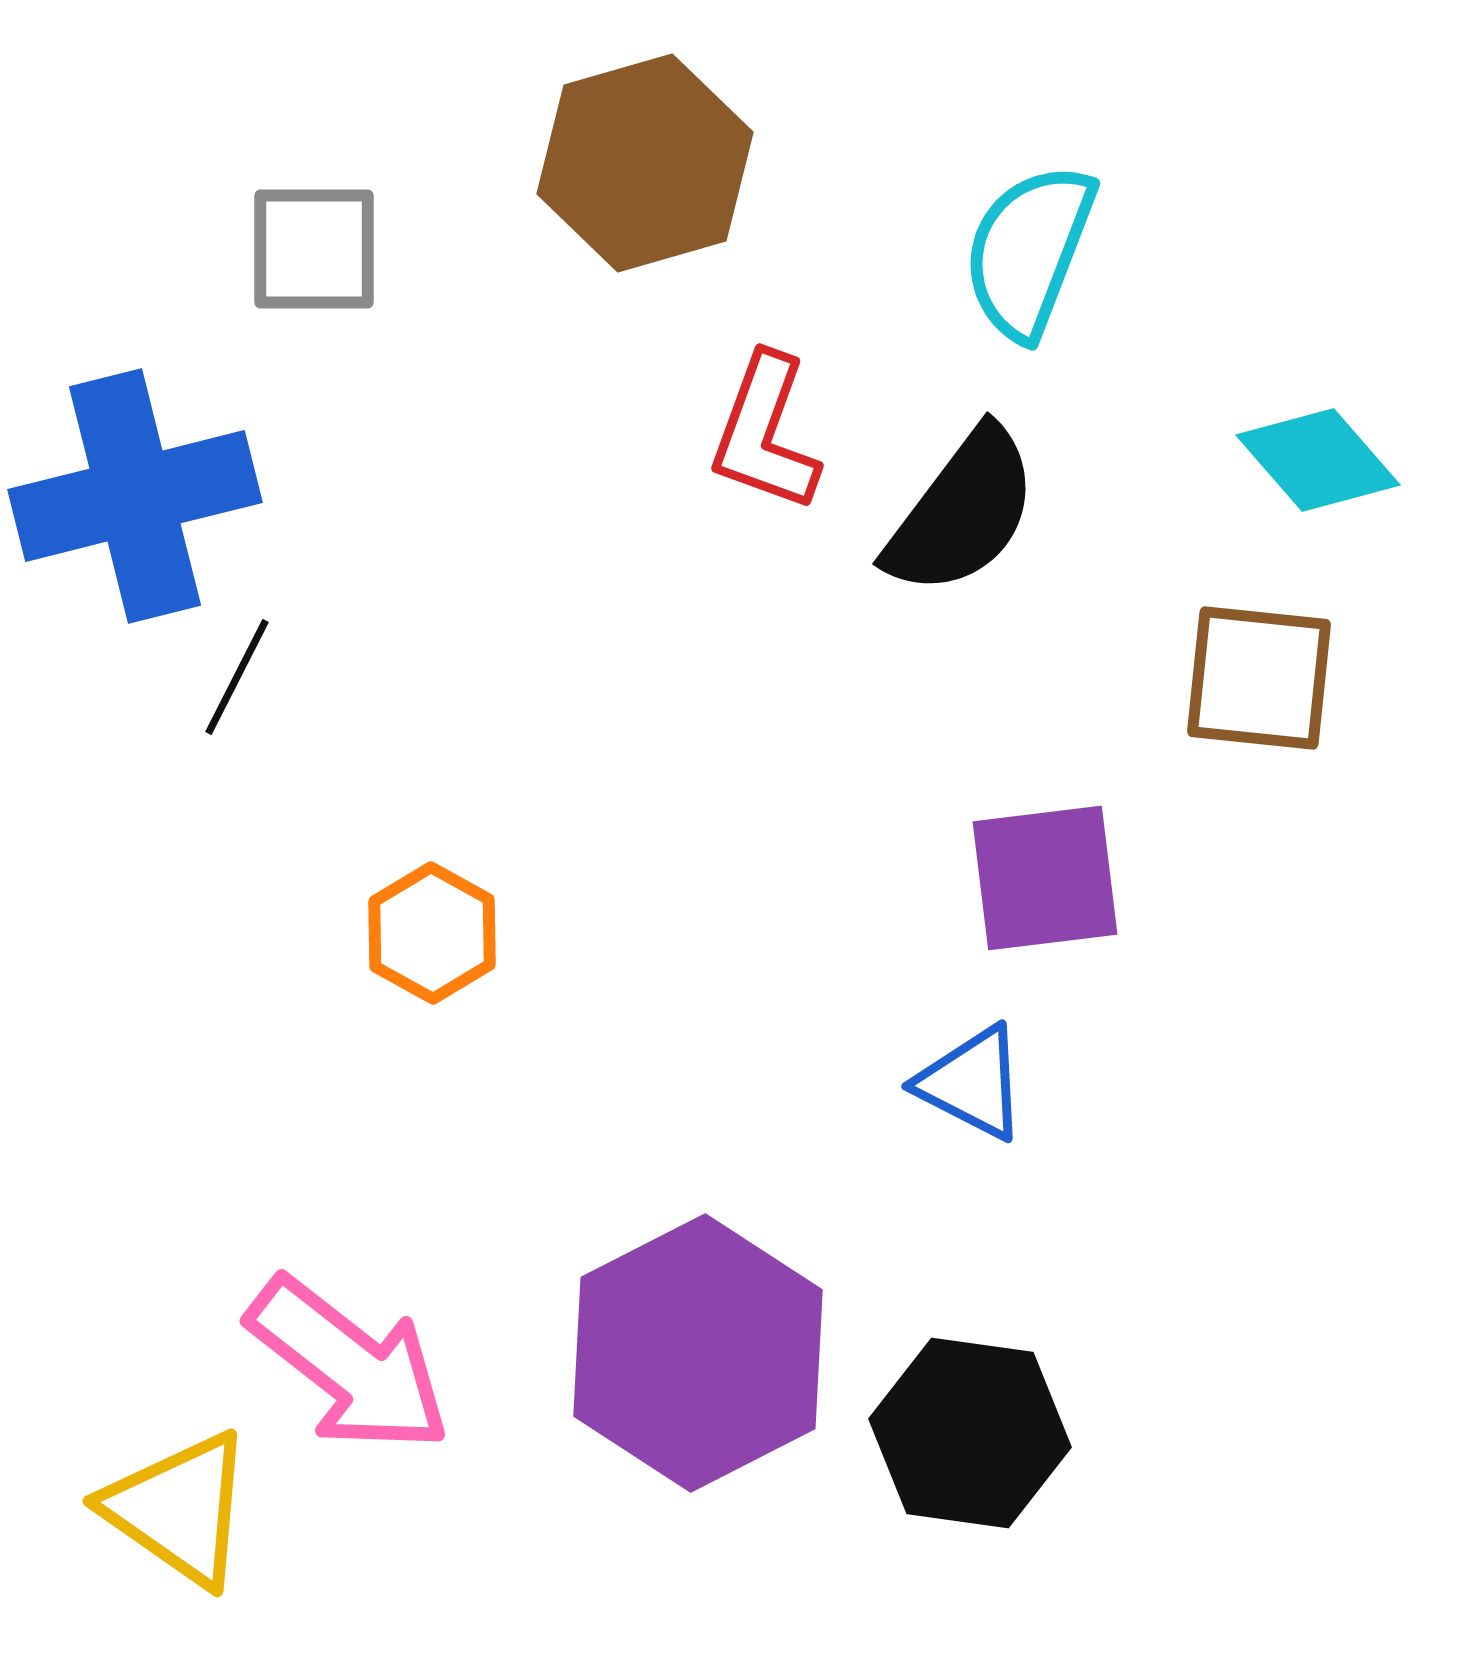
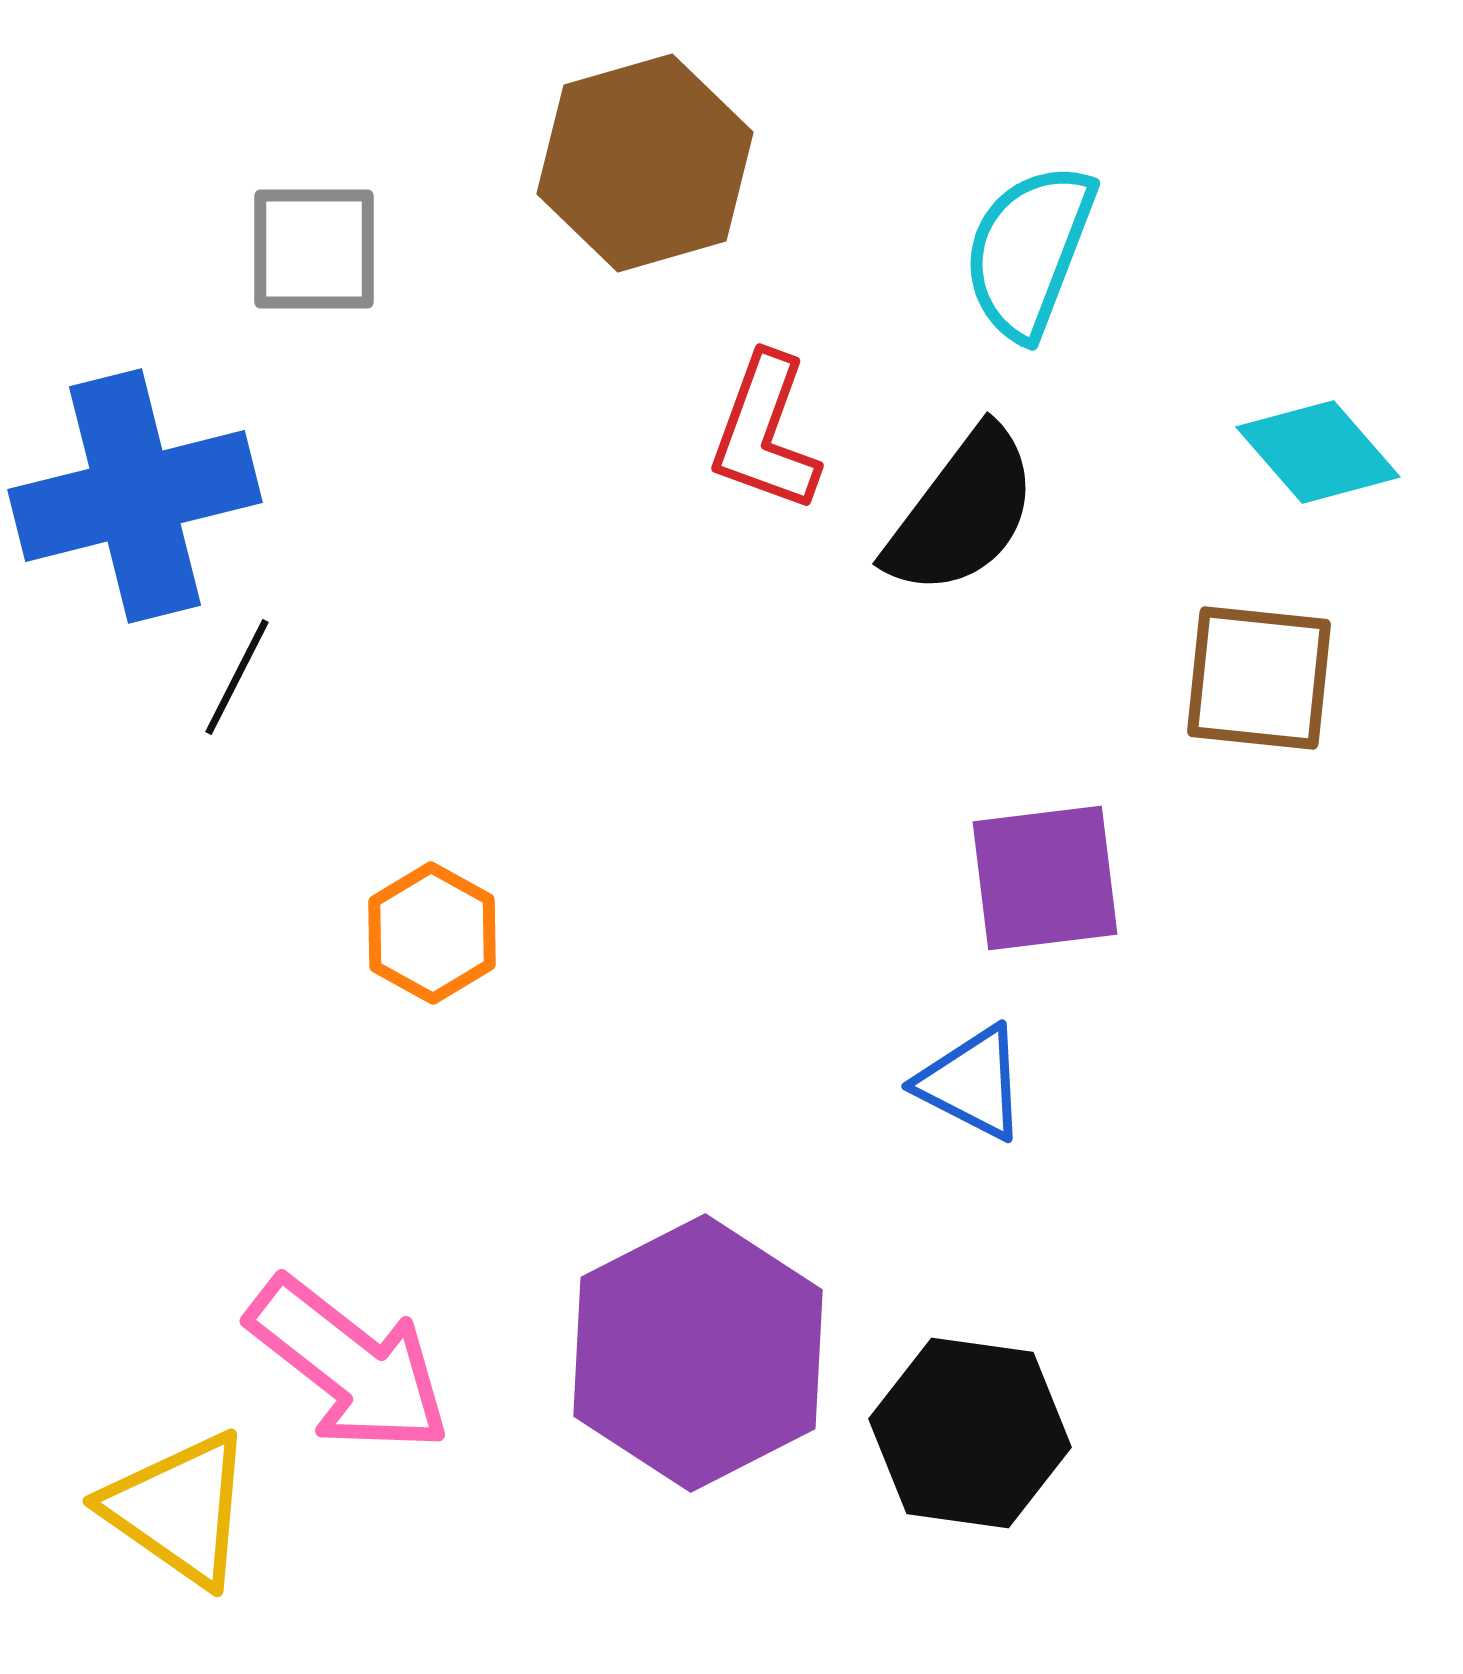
cyan diamond: moved 8 px up
